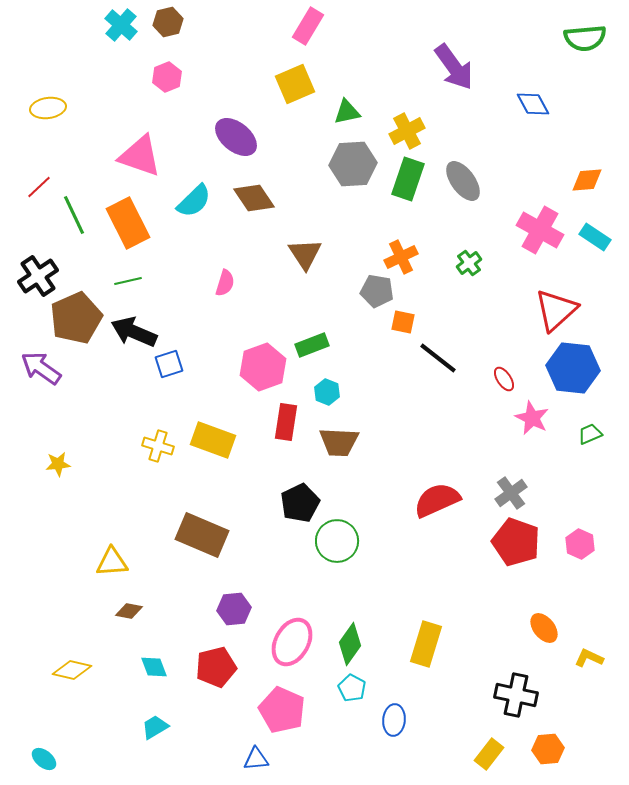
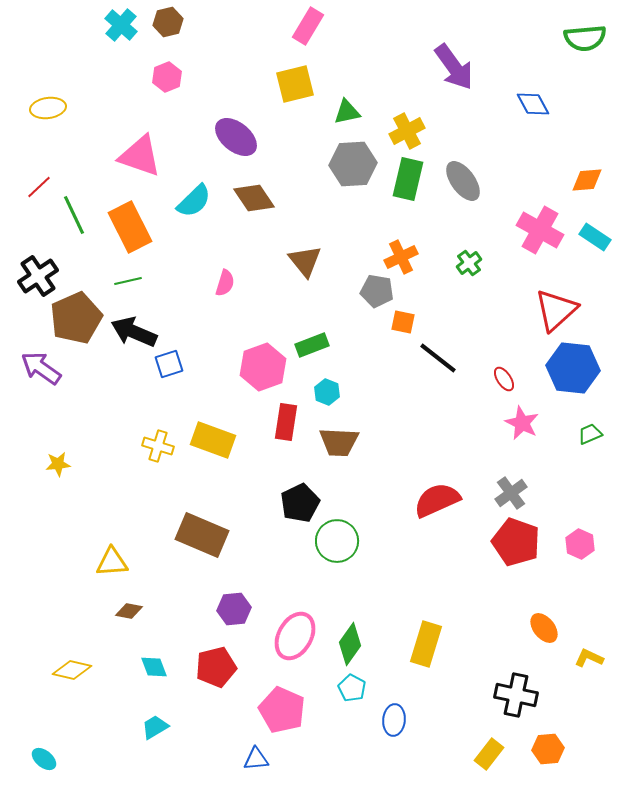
yellow square at (295, 84): rotated 9 degrees clockwise
green rectangle at (408, 179): rotated 6 degrees counterclockwise
orange rectangle at (128, 223): moved 2 px right, 4 px down
brown triangle at (305, 254): moved 7 px down; rotated 6 degrees counterclockwise
pink star at (532, 418): moved 10 px left, 5 px down
pink ellipse at (292, 642): moved 3 px right, 6 px up
